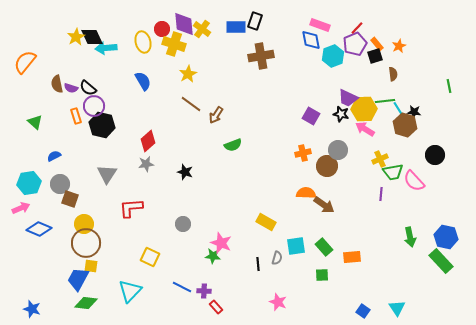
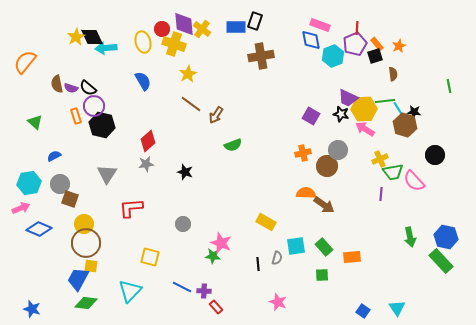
red line at (357, 28): rotated 40 degrees counterclockwise
yellow square at (150, 257): rotated 12 degrees counterclockwise
